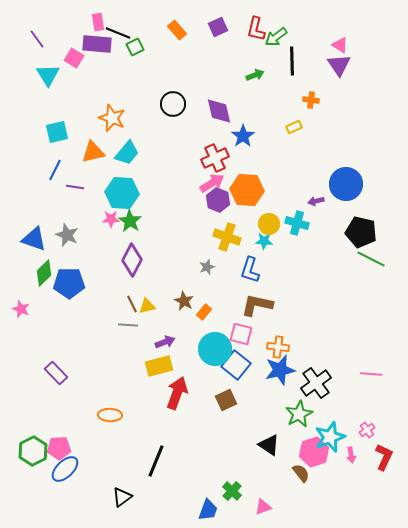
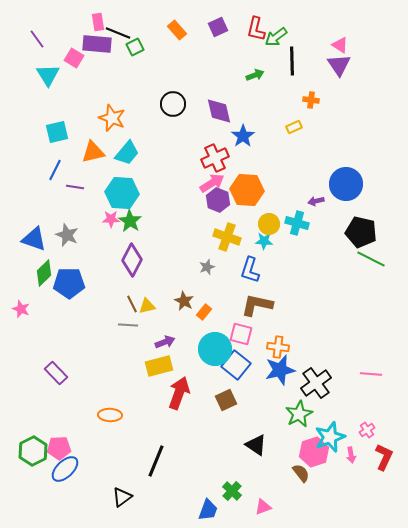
red arrow at (177, 393): moved 2 px right
black triangle at (269, 445): moved 13 px left
